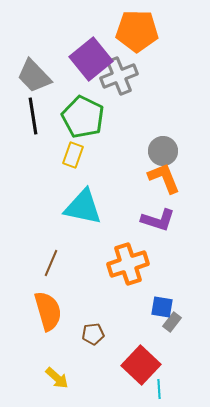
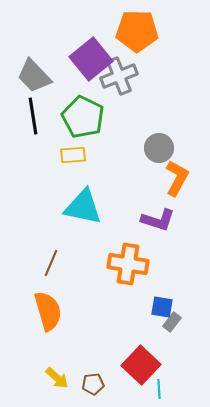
gray circle: moved 4 px left, 3 px up
yellow rectangle: rotated 65 degrees clockwise
orange L-shape: moved 13 px right; rotated 51 degrees clockwise
orange cross: rotated 27 degrees clockwise
brown pentagon: moved 50 px down
